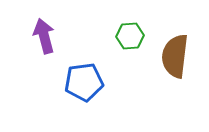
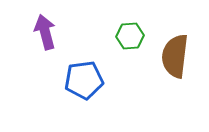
purple arrow: moved 1 px right, 4 px up
blue pentagon: moved 2 px up
